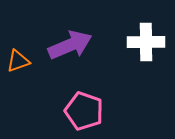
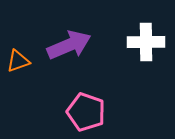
purple arrow: moved 1 px left
pink pentagon: moved 2 px right, 1 px down
